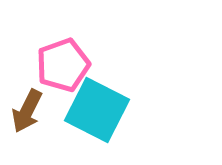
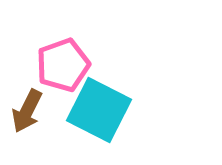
cyan square: moved 2 px right
